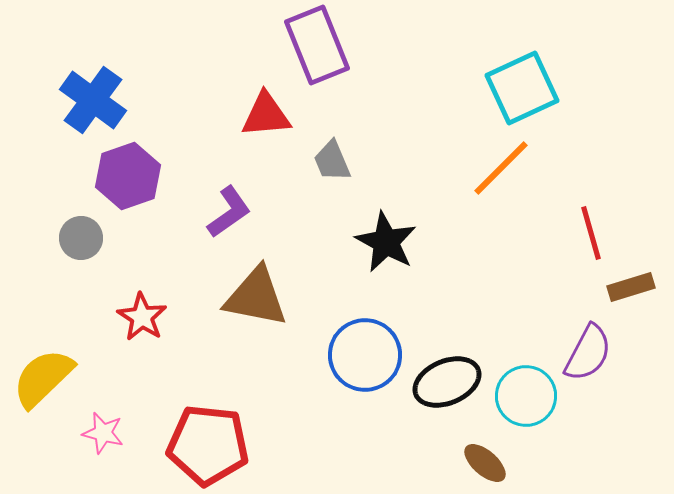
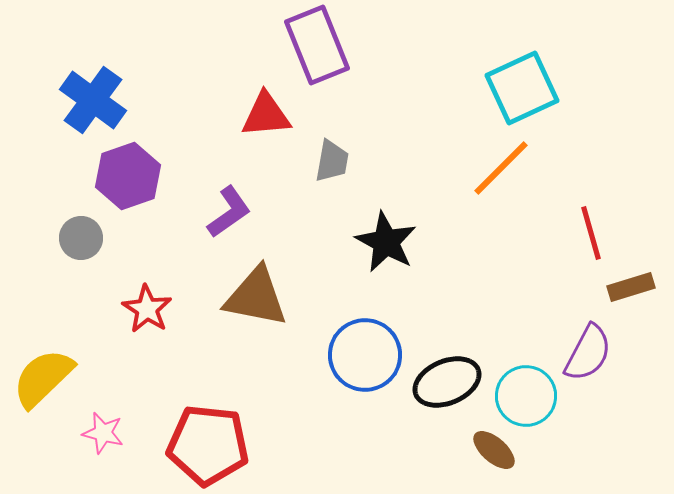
gray trapezoid: rotated 147 degrees counterclockwise
red star: moved 5 px right, 8 px up
brown ellipse: moved 9 px right, 13 px up
